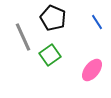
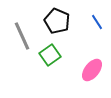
black pentagon: moved 4 px right, 3 px down
gray line: moved 1 px left, 1 px up
